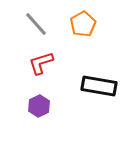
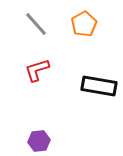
orange pentagon: moved 1 px right
red L-shape: moved 4 px left, 7 px down
purple hexagon: moved 35 px down; rotated 20 degrees clockwise
